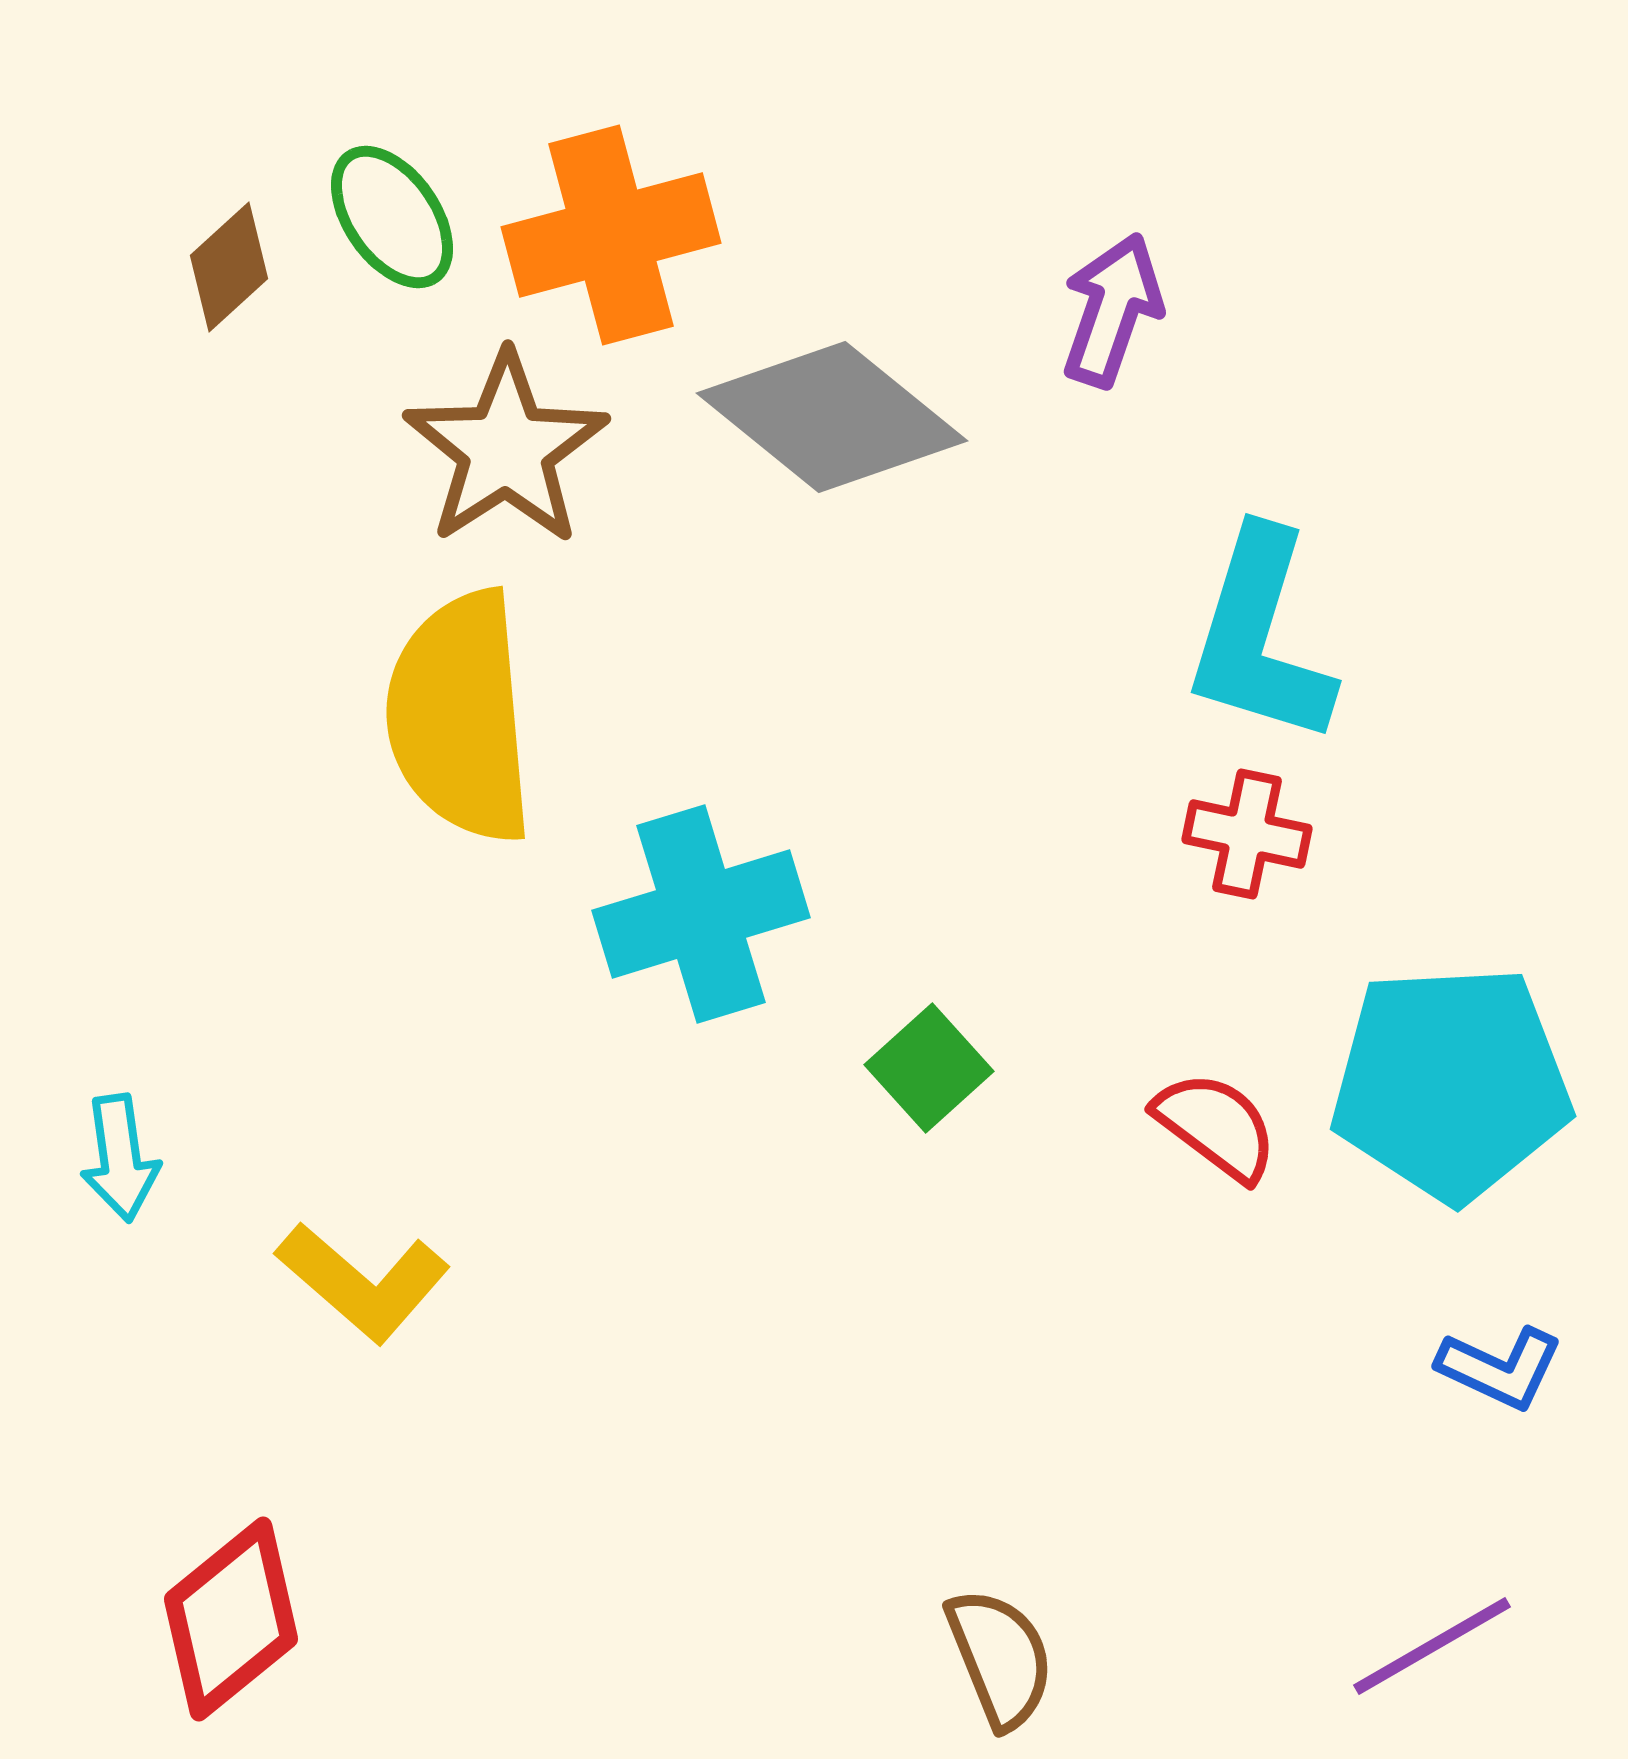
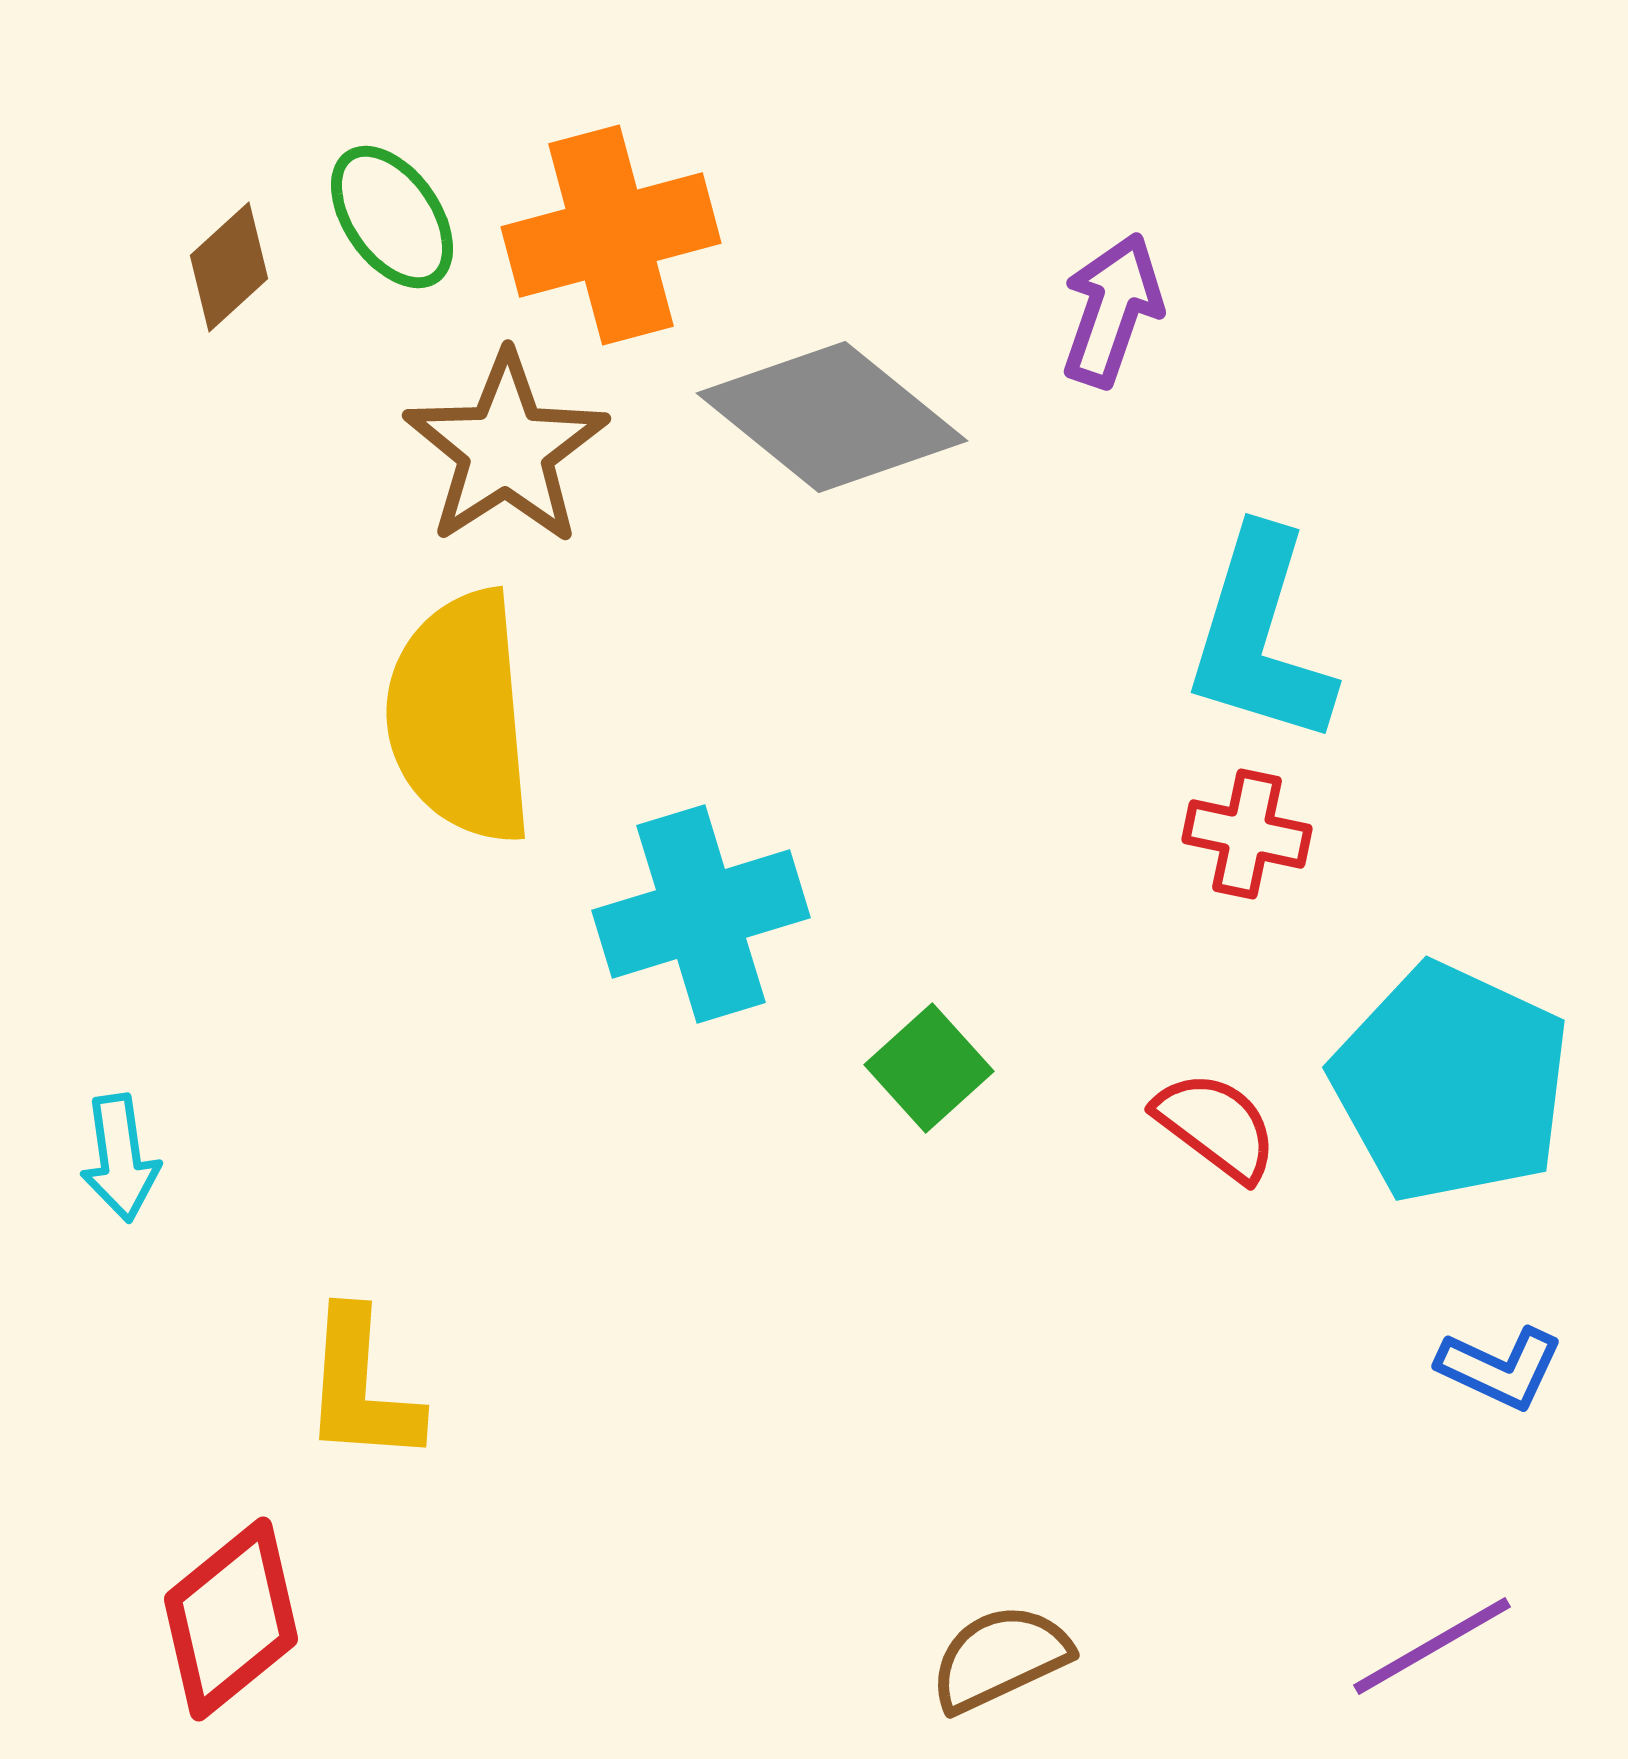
cyan pentagon: rotated 28 degrees clockwise
yellow L-shape: moved 2 px left, 105 px down; rotated 53 degrees clockwise
brown semicircle: rotated 93 degrees counterclockwise
